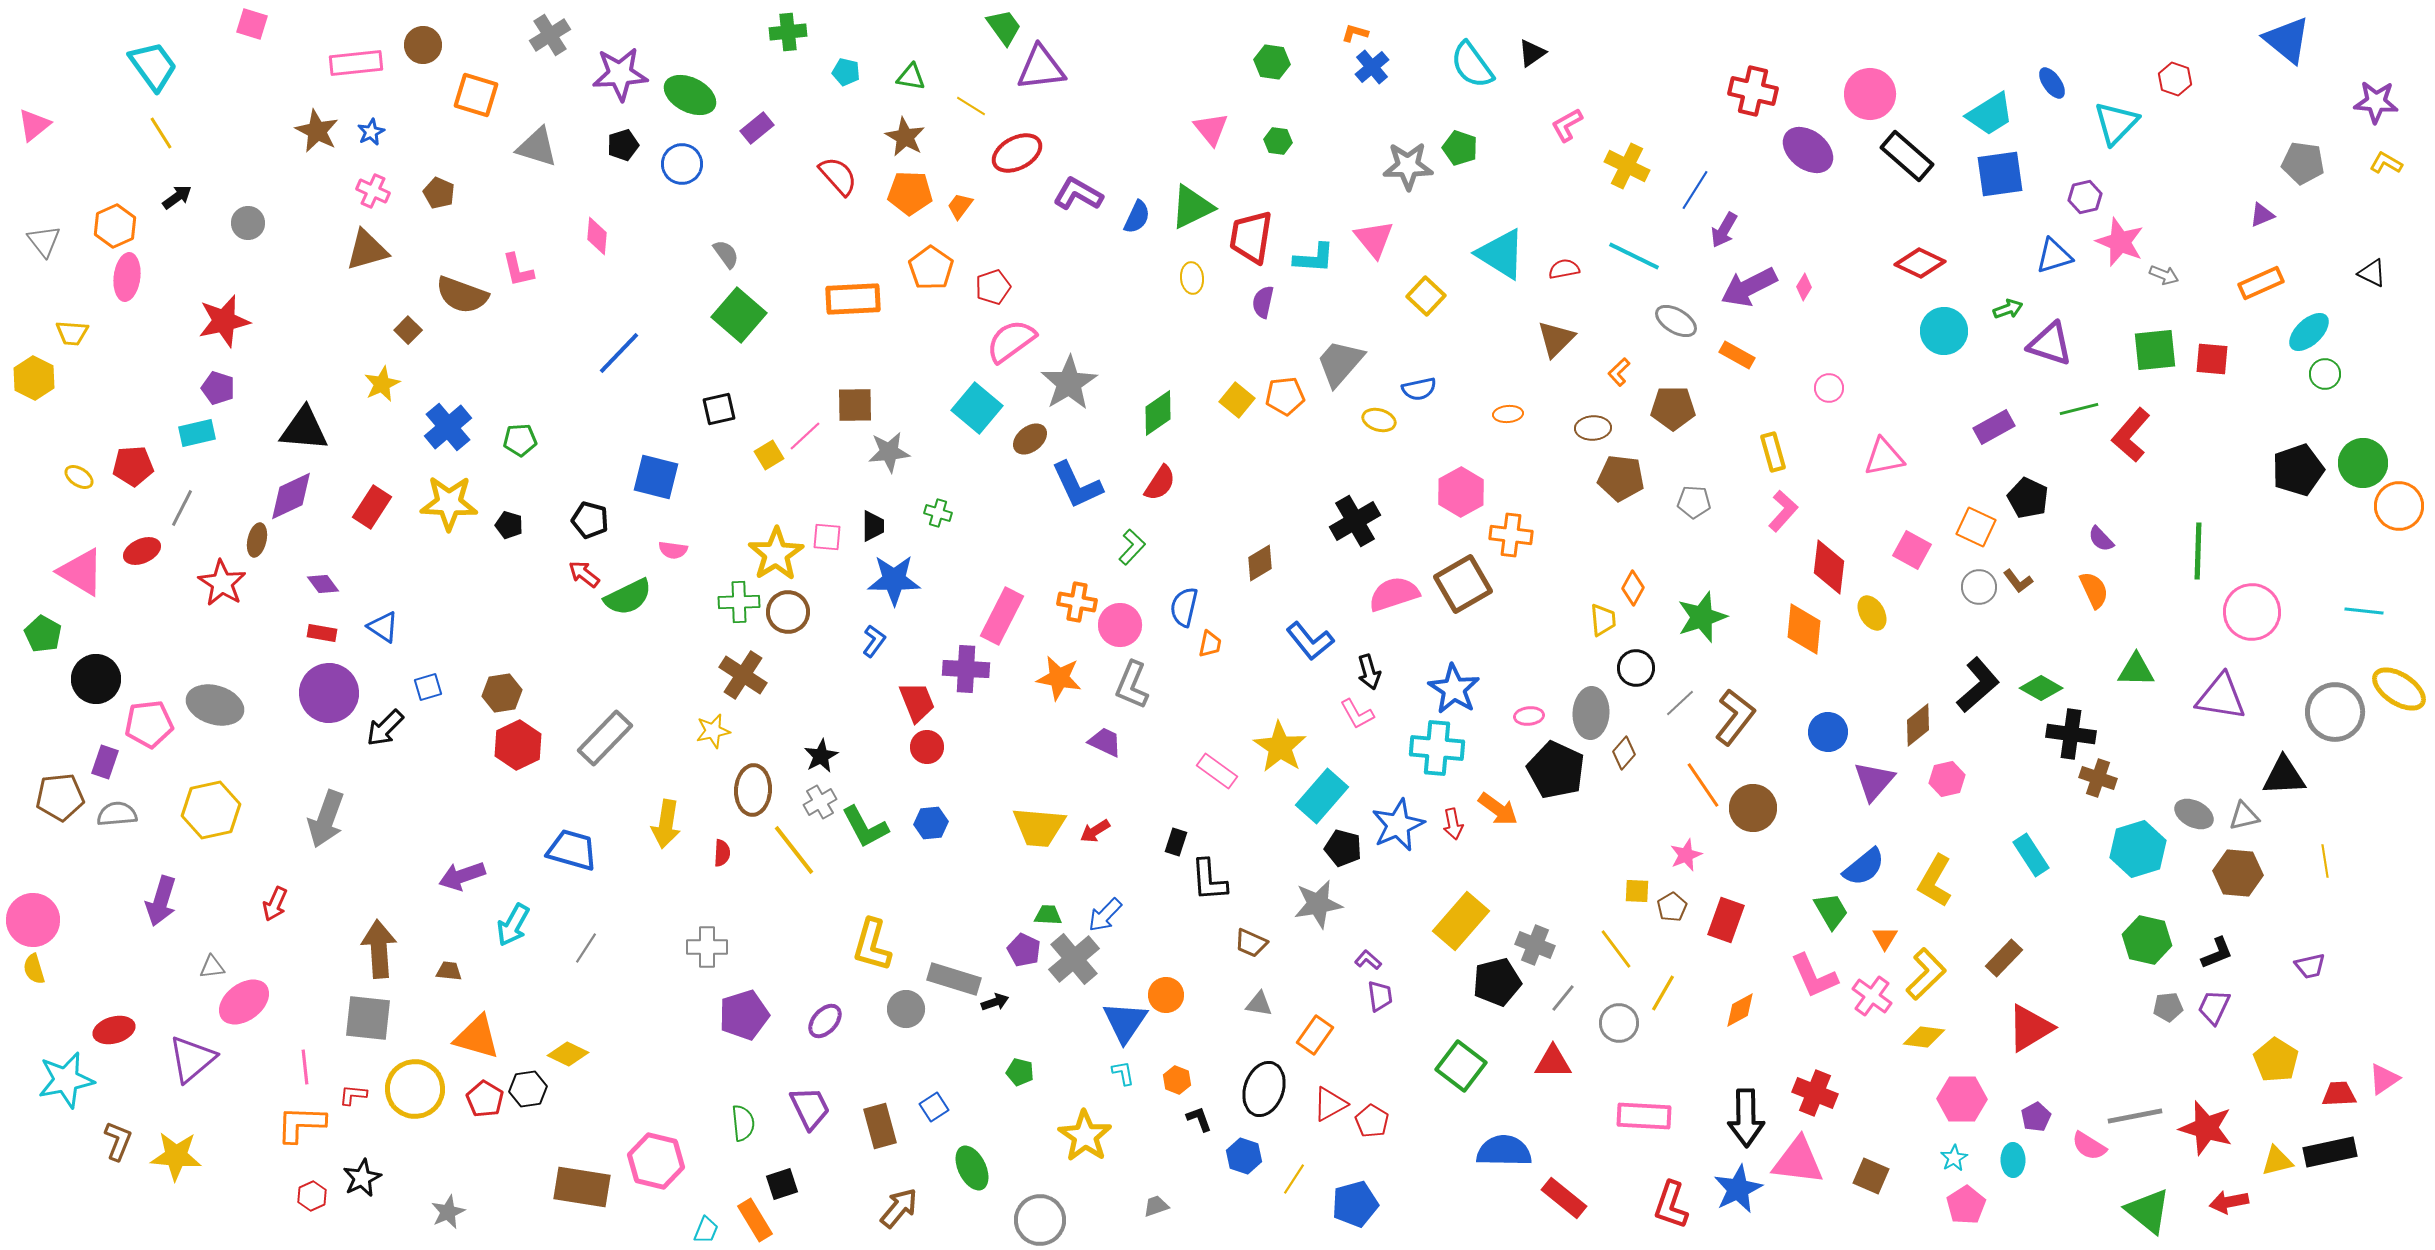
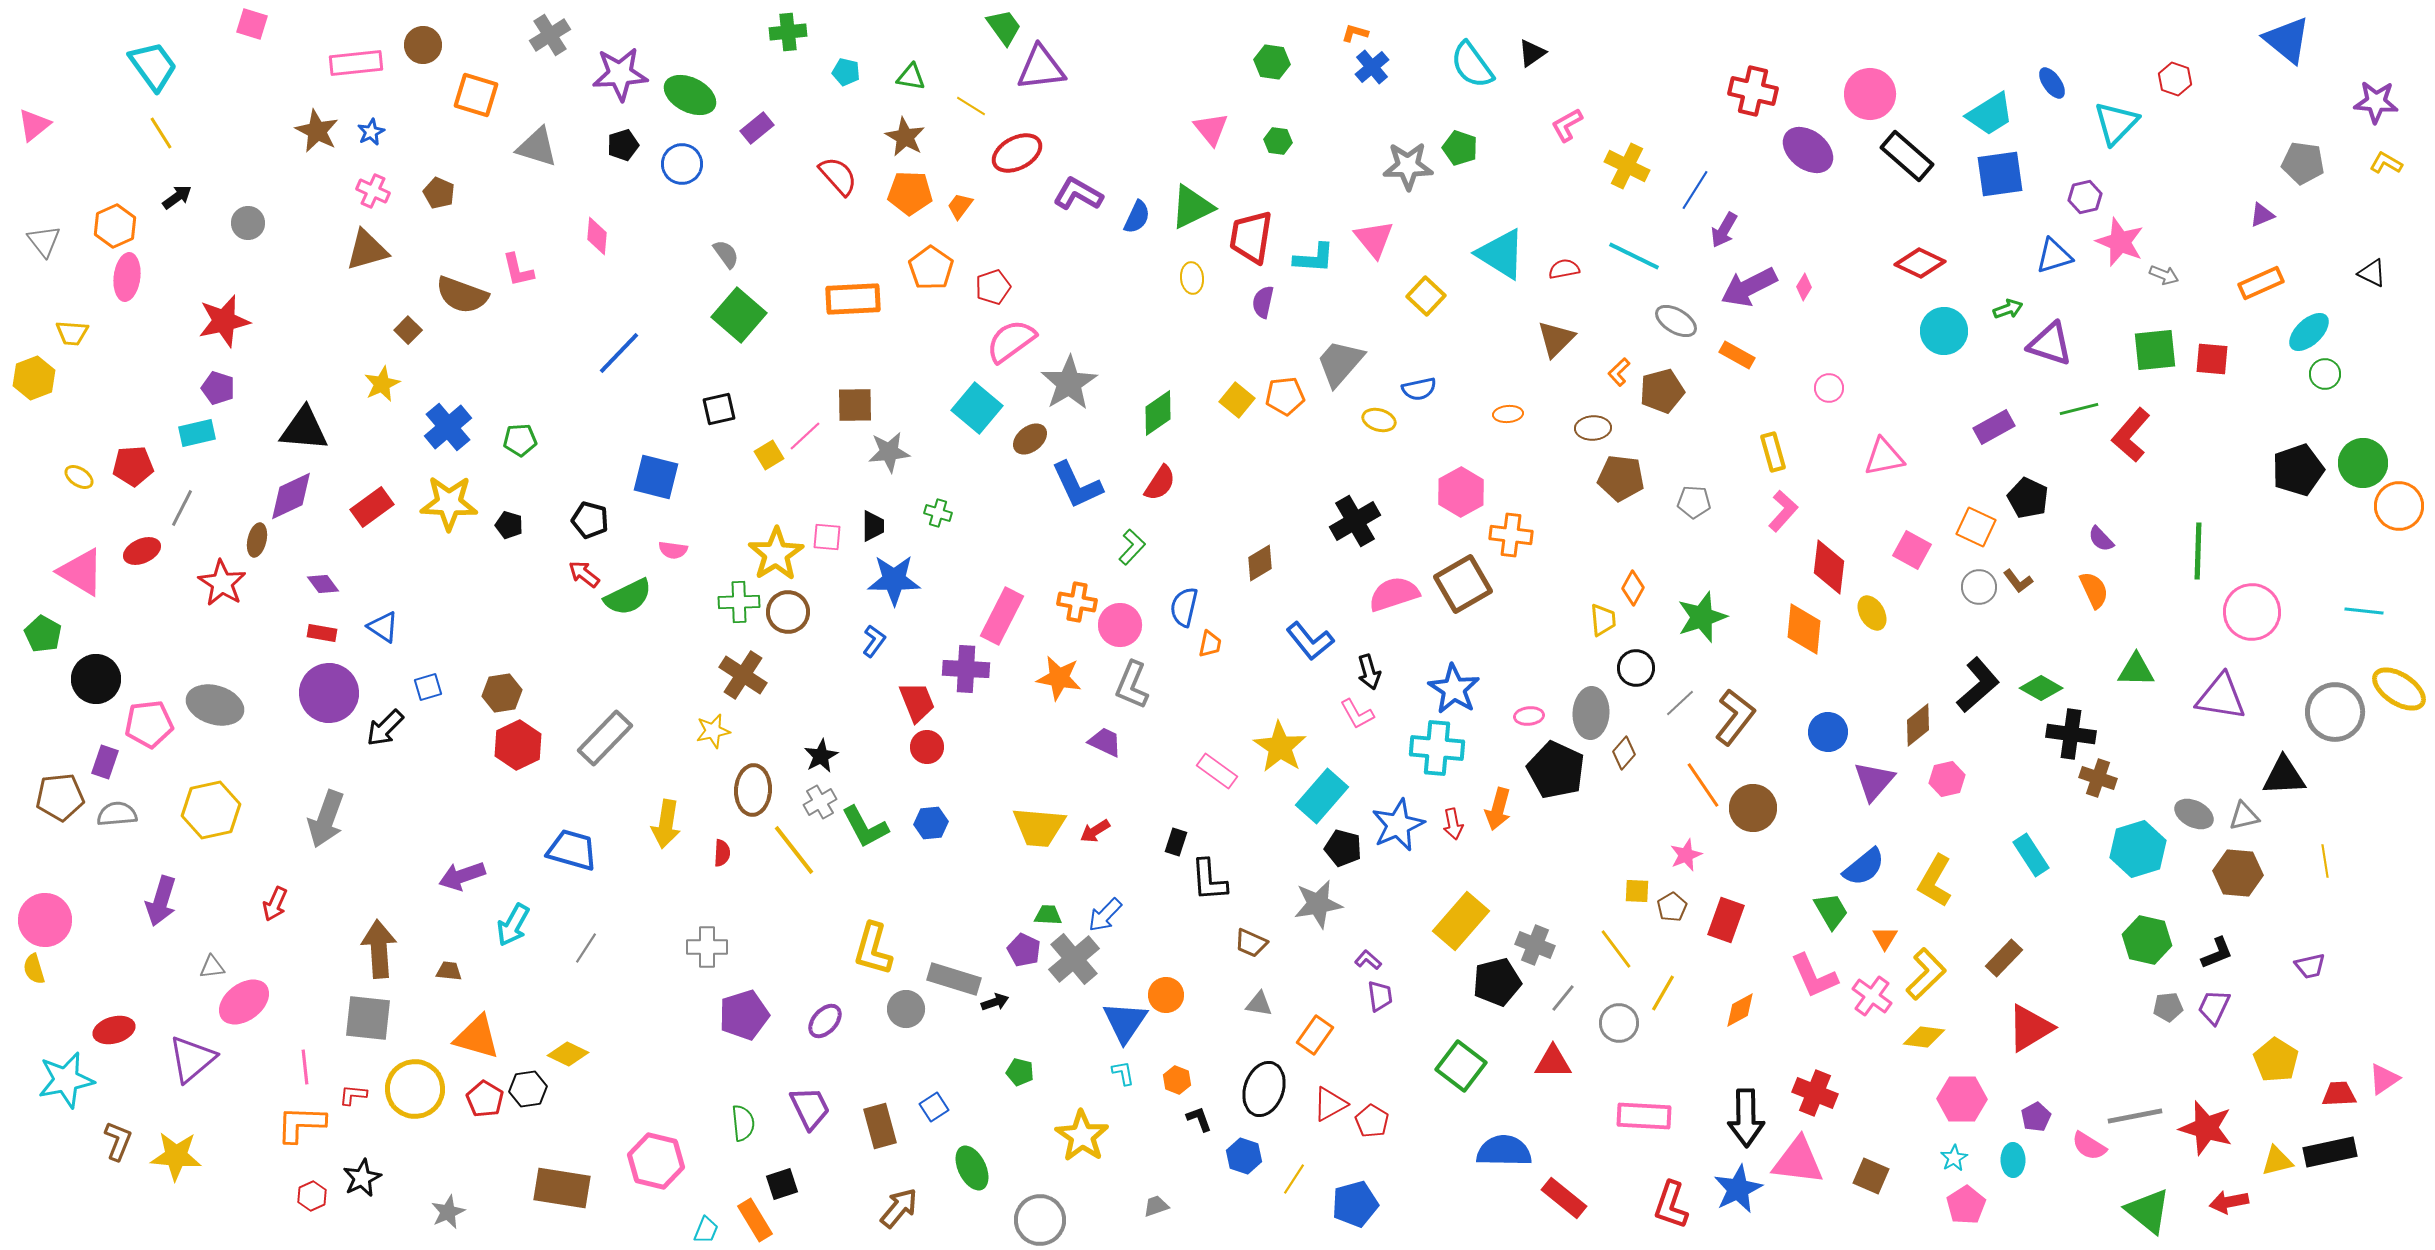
yellow hexagon at (34, 378): rotated 12 degrees clockwise
brown pentagon at (1673, 408): moved 11 px left, 17 px up; rotated 15 degrees counterclockwise
red rectangle at (372, 507): rotated 21 degrees clockwise
orange arrow at (1498, 809): rotated 69 degrees clockwise
pink circle at (33, 920): moved 12 px right
yellow L-shape at (872, 945): moved 1 px right, 4 px down
yellow star at (1085, 1136): moved 3 px left
brown rectangle at (582, 1187): moved 20 px left, 1 px down
